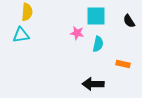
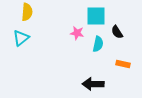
black semicircle: moved 12 px left, 11 px down
cyan triangle: moved 3 px down; rotated 30 degrees counterclockwise
